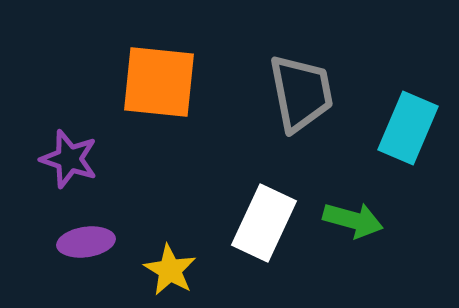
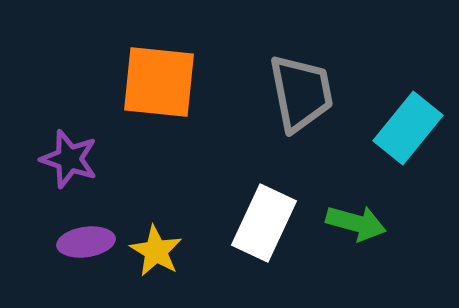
cyan rectangle: rotated 16 degrees clockwise
green arrow: moved 3 px right, 3 px down
yellow star: moved 14 px left, 19 px up
